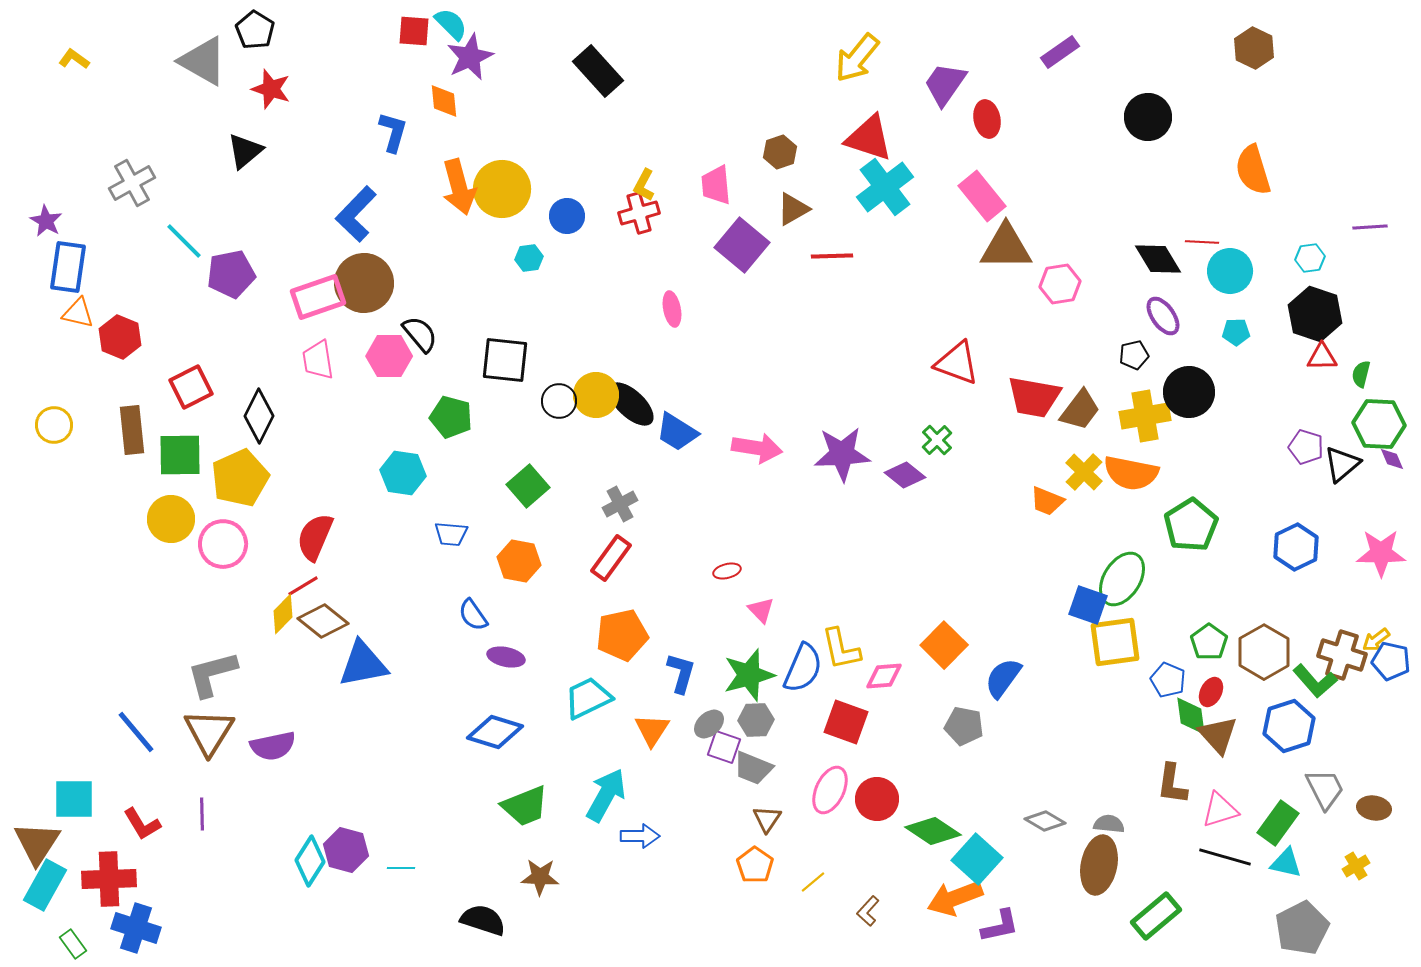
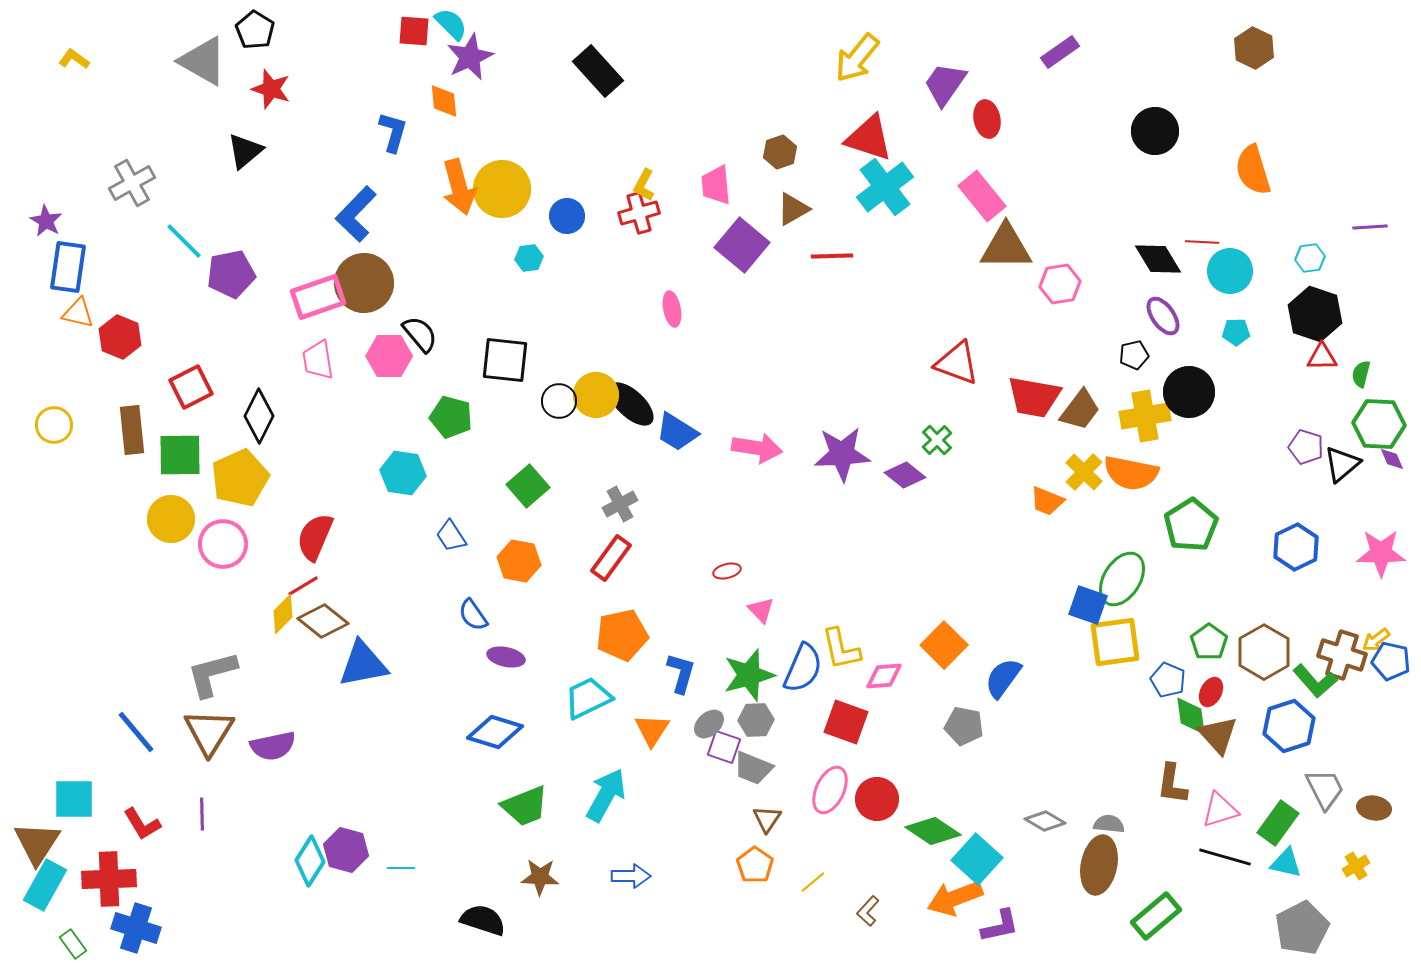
black circle at (1148, 117): moved 7 px right, 14 px down
blue trapezoid at (451, 534): moved 2 px down; rotated 52 degrees clockwise
blue arrow at (640, 836): moved 9 px left, 40 px down
